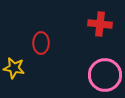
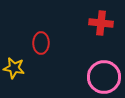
red cross: moved 1 px right, 1 px up
pink circle: moved 1 px left, 2 px down
